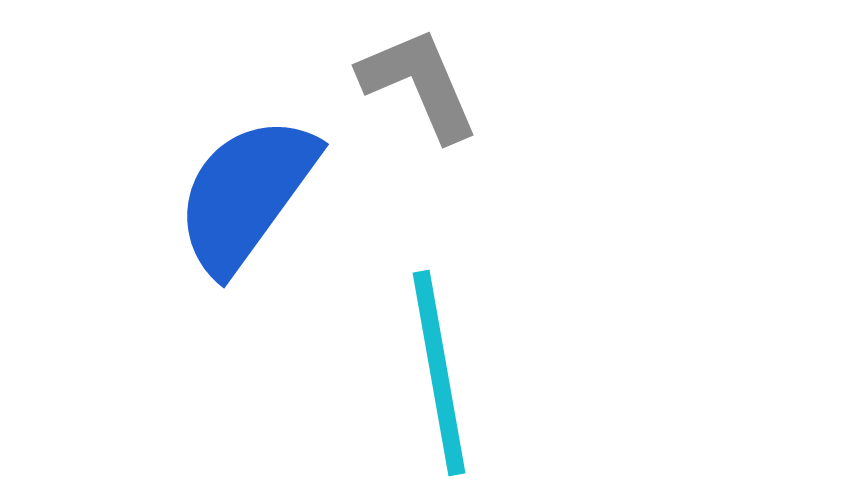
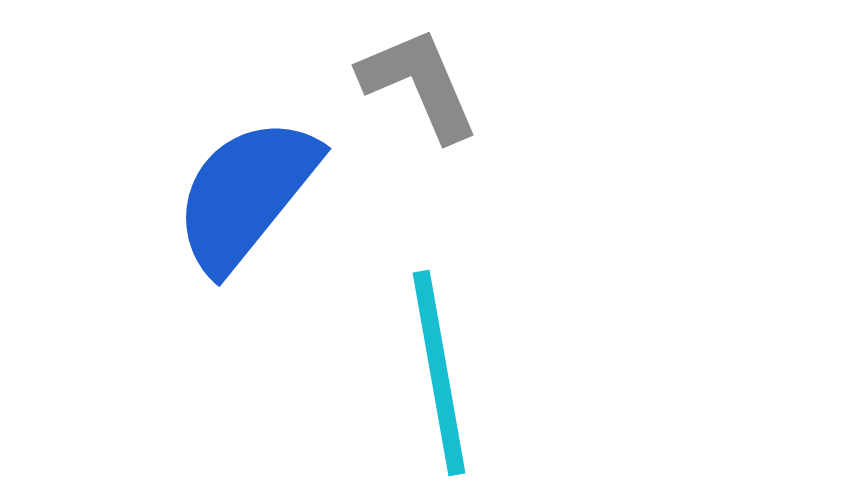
blue semicircle: rotated 3 degrees clockwise
